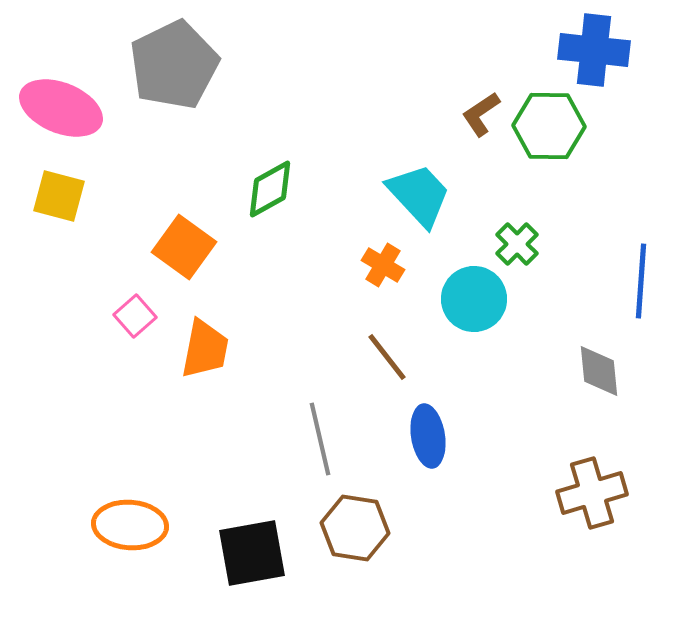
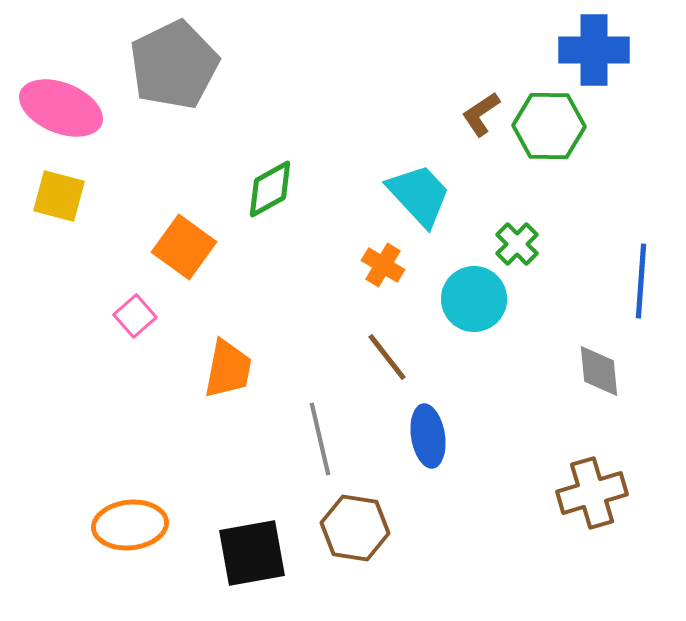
blue cross: rotated 6 degrees counterclockwise
orange trapezoid: moved 23 px right, 20 px down
orange ellipse: rotated 10 degrees counterclockwise
